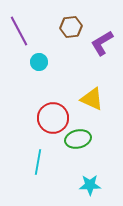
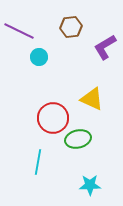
purple line: rotated 36 degrees counterclockwise
purple L-shape: moved 3 px right, 4 px down
cyan circle: moved 5 px up
